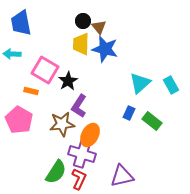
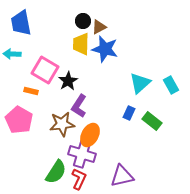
brown triangle: rotated 42 degrees clockwise
